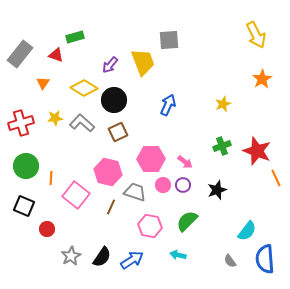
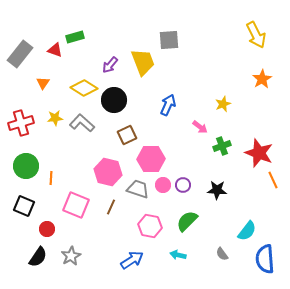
red triangle at (56, 55): moved 1 px left, 5 px up
brown square at (118, 132): moved 9 px right, 3 px down
red star at (257, 151): moved 2 px right, 2 px down
pink arrow at (185, 162): moved 15 px right, 35 px up
orange line at (276, 178): moved 3 px left, 2 px down
black star at (217, 190): rotated 24 degrees clockwise
gray trapezoid at (135, 192): moved 3 px right, 3 px up
pink square at (76, 195): moved 10 px down; rotated 16 degrees counterclockwise
black semicircle at (102, 257): moved 64 px left
gray semicircle at (230, 261): moved 8 px left, 7 px up
